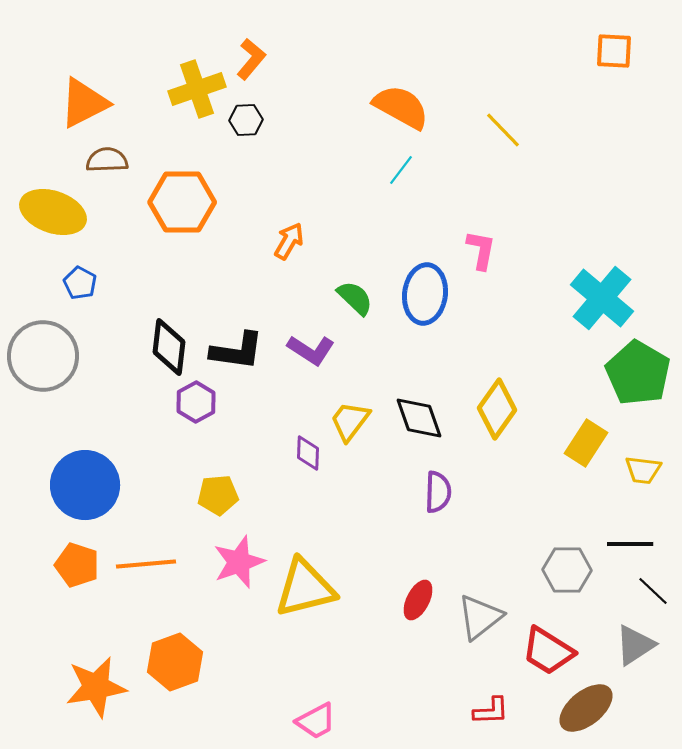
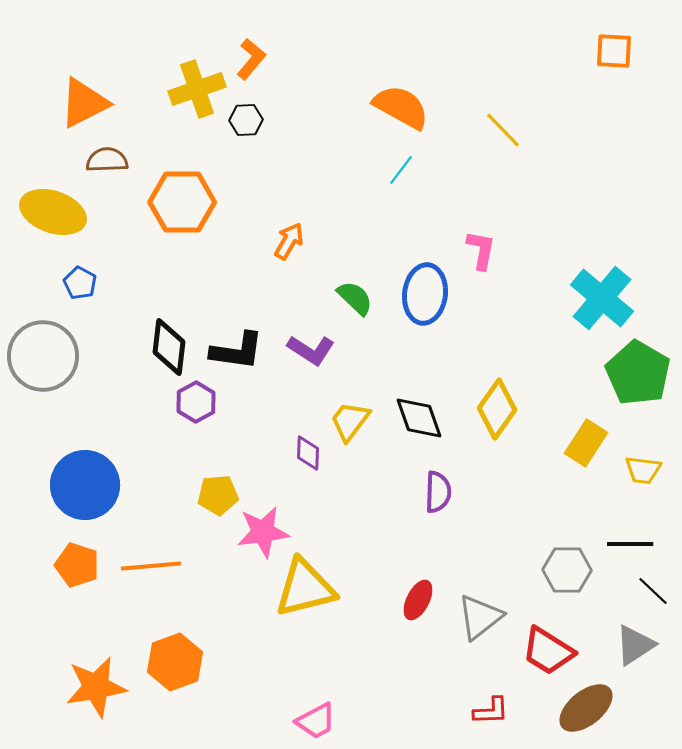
pink star at (239, 562): moved 24 px right, 30 px up; rotated 12 degrees clockwise
orange line at (146, 564): moved 5 px right, 2 px down
